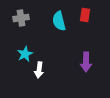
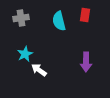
white arrow: rotated 119 degrees clockwise
